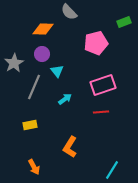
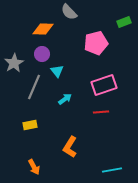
pink rectangle: moved 1 px right
cyan line: rotated 48 degrees clockwise
